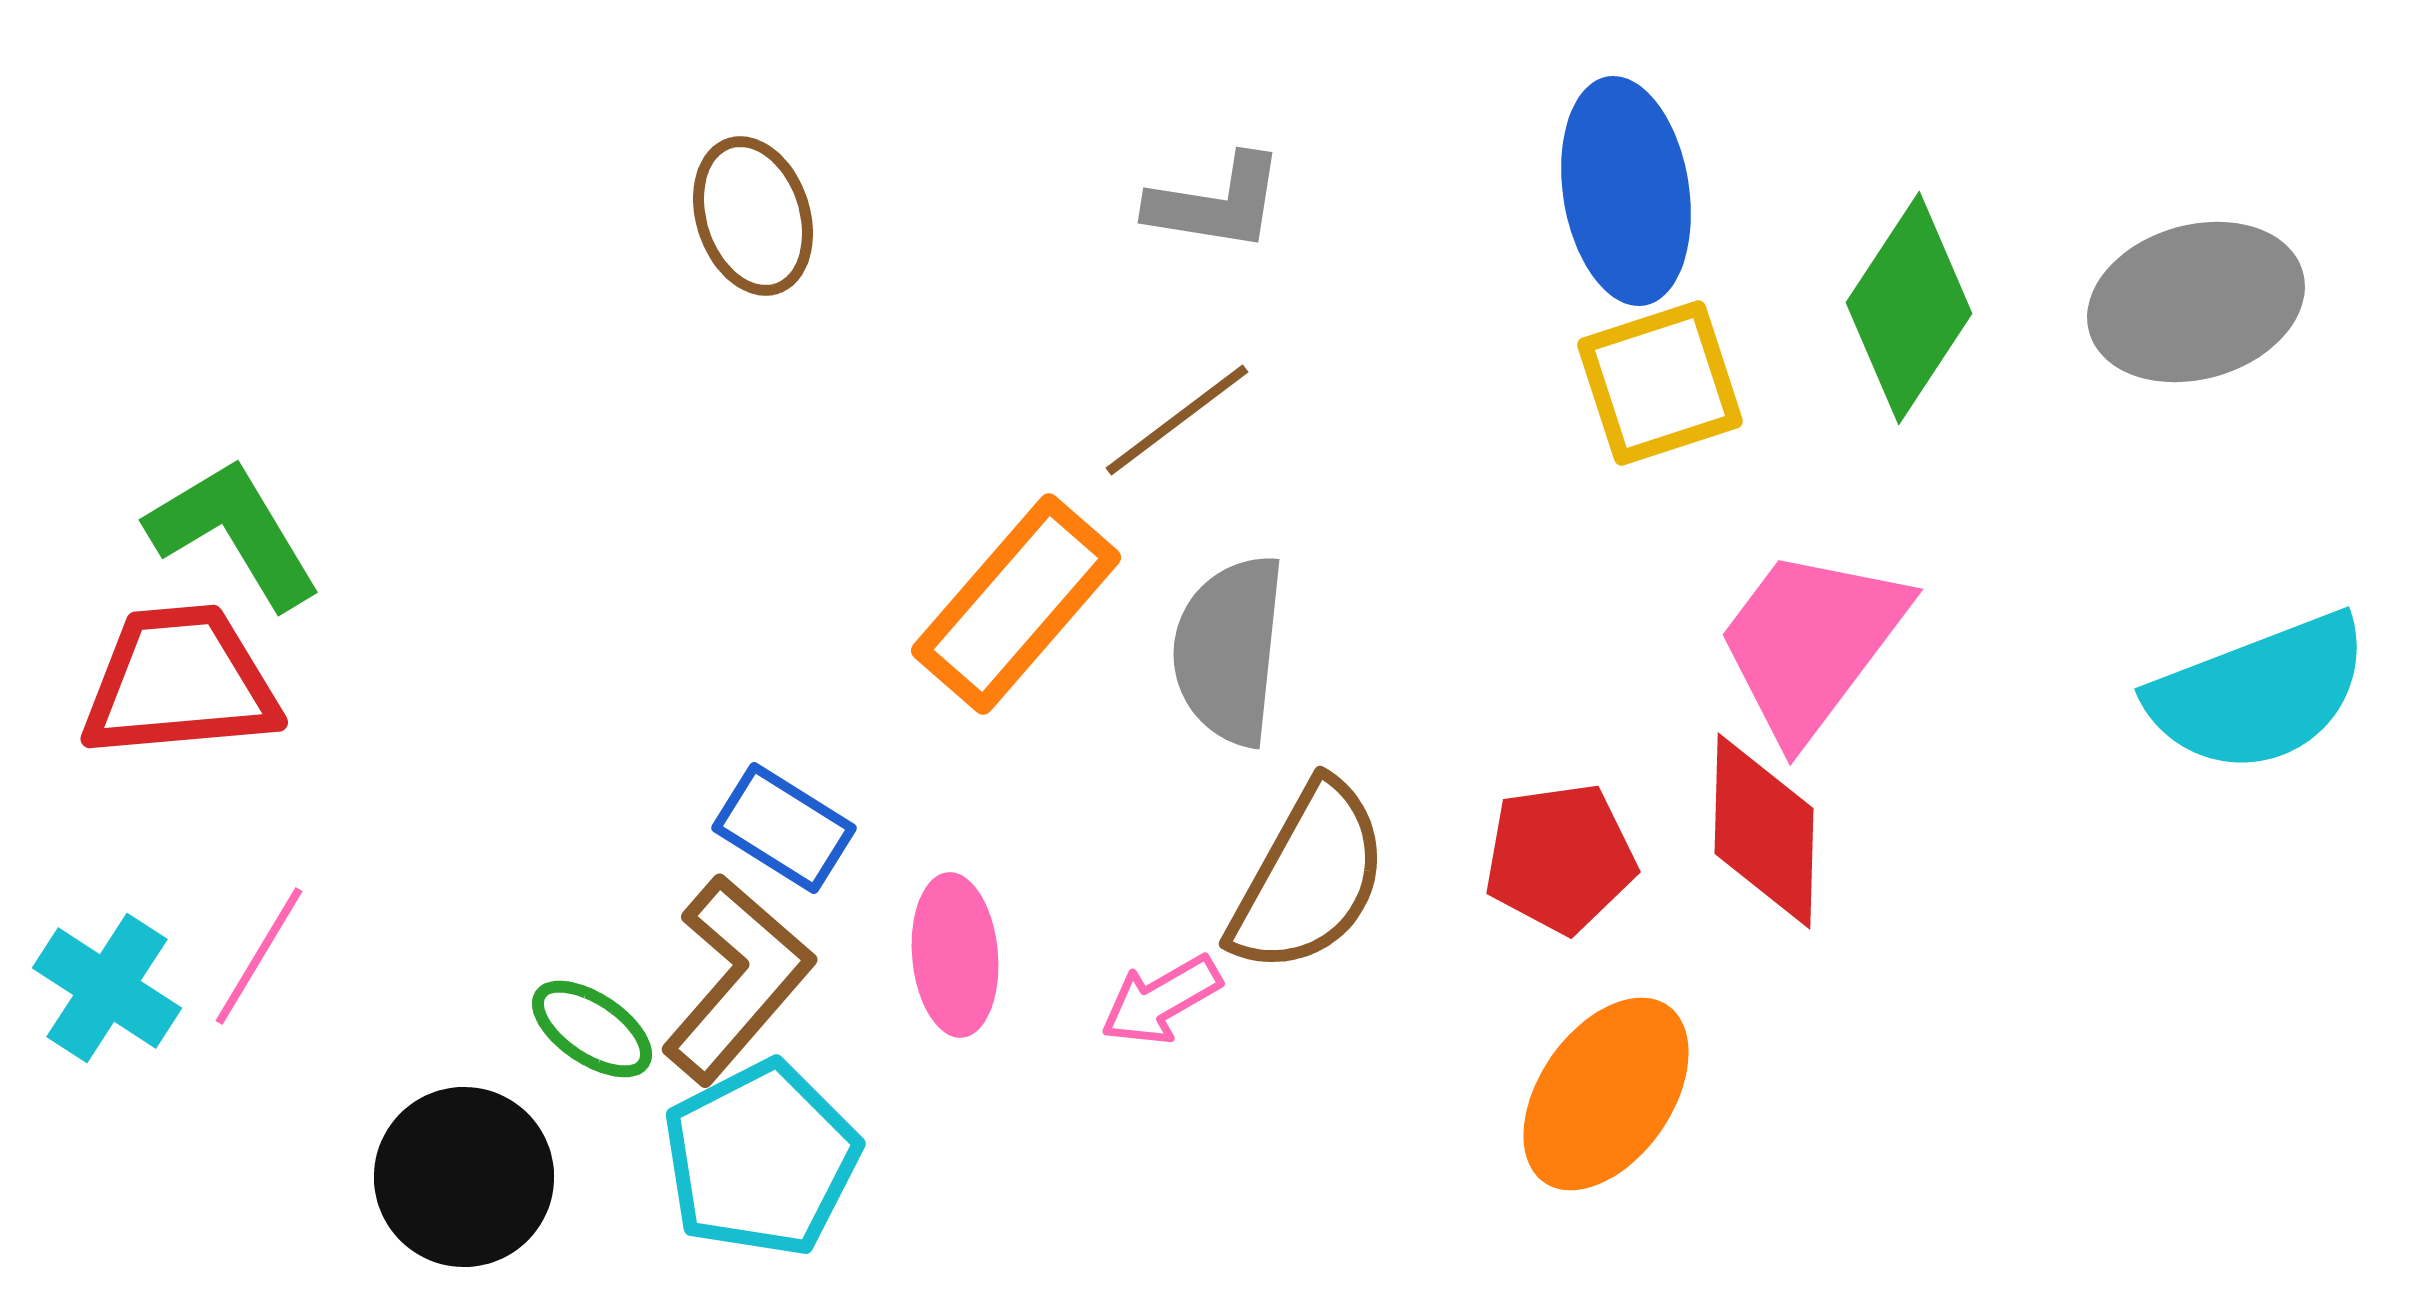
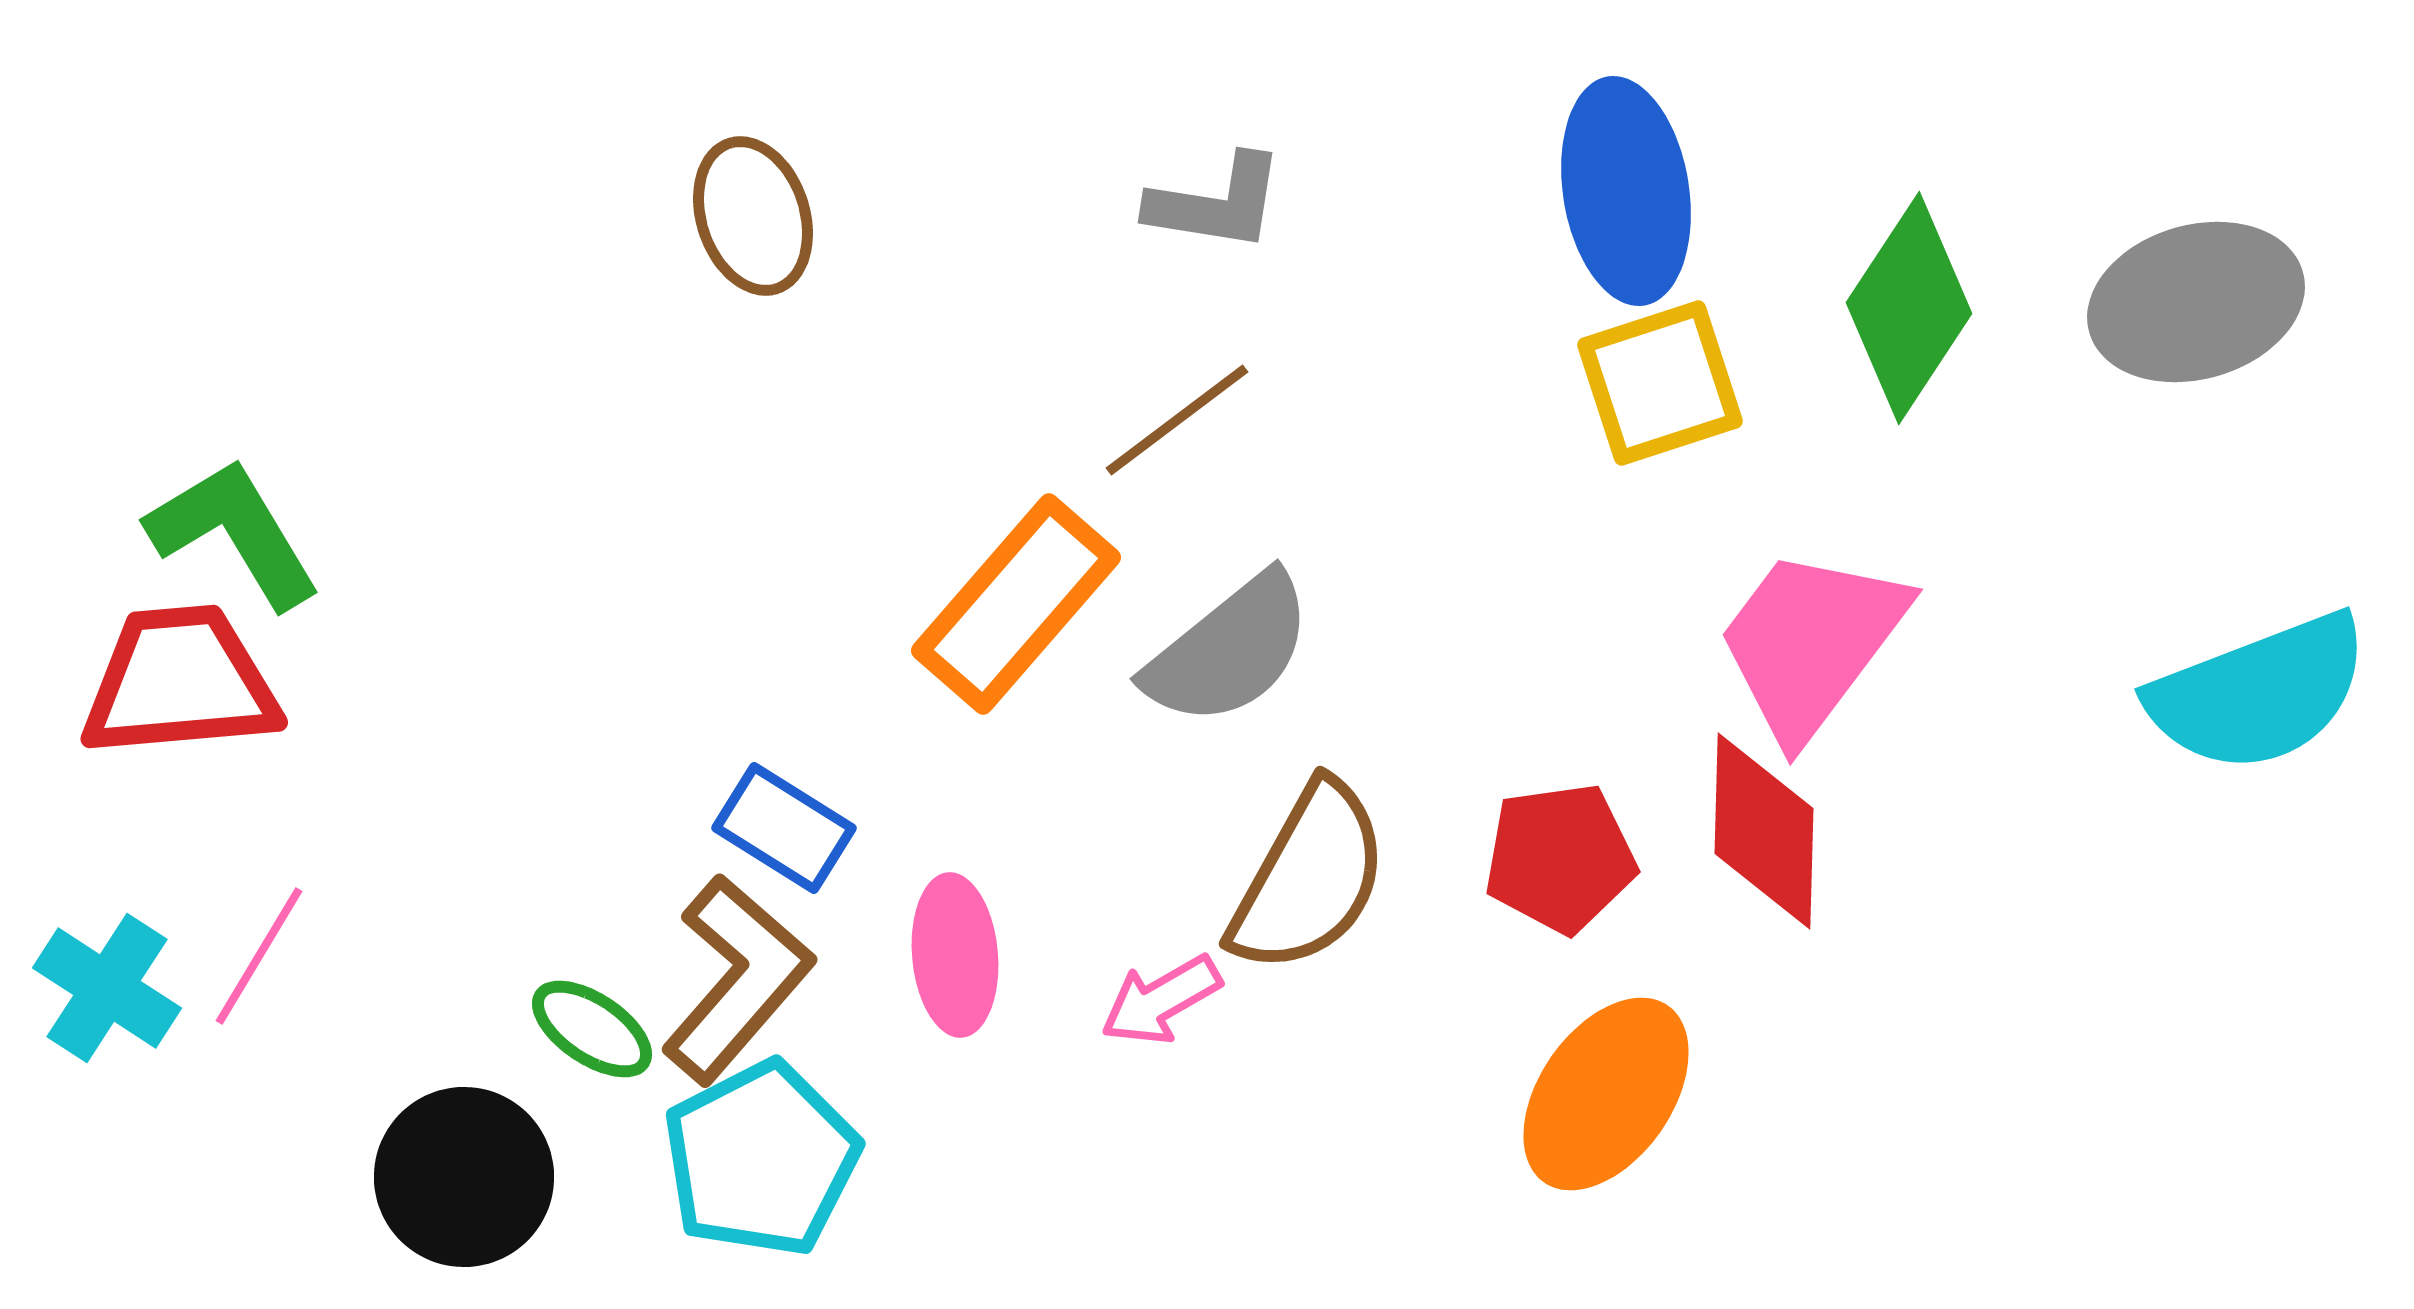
gray semicircle: rotated 135 degrees counterclockwise
